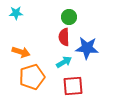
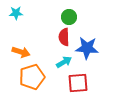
red square: moved 5 px right, 3 px up
